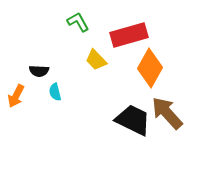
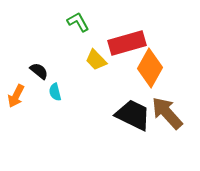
red rectangle: moved 2 px left, 8 px down
black semicircle: rotated 144 degrees counterclockwise
black trapezoid: moved 5 px up
